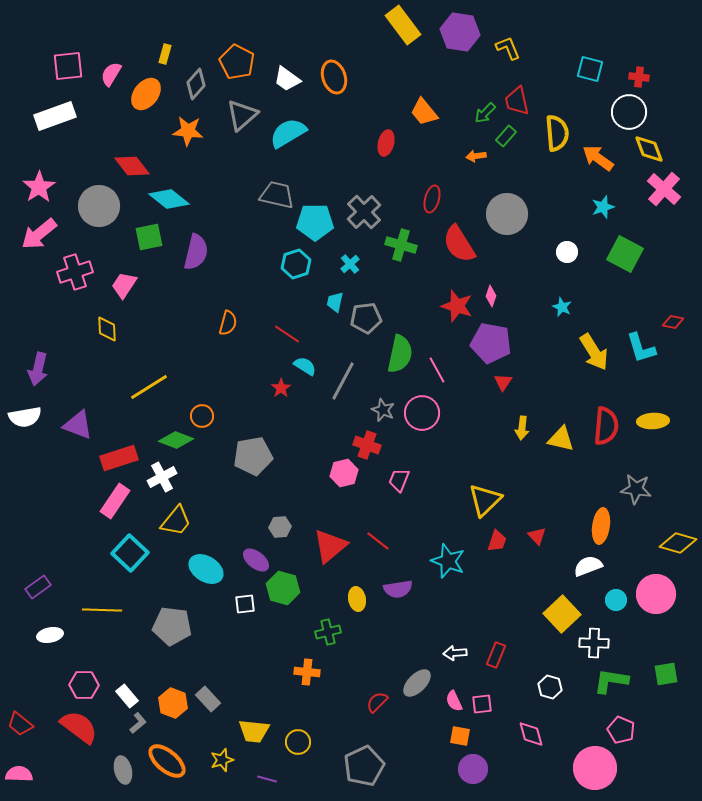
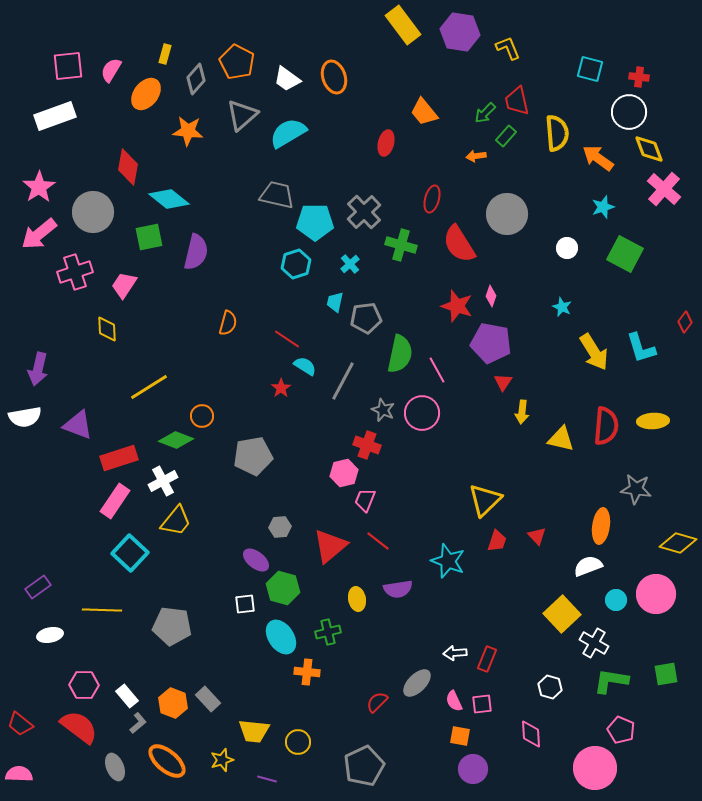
pink semicircle at (111, 74): moved 4 px up
gray diamond at (196, 84): moved 5 px up
red diamond at (132, 166): moved 4 px left, 1 px down; rotated 48 degrees clockwise
gray circle at (99, 206): moved 6 px left, 6 px down
white circle at (567, 252): moved 4 px up
red diamond at (673, 322): moved 12 px right; rotated 65 degrees counterclockwise
red line at (287, 334): moved 5 px down
yellow arrow at (522, 428): moved 16 px up
white cross at (162, 477): moved 1 px right, 4 px down
pink trapezoid at (399, 480): moved 34 px left, 20 px down
cyan ellipse at (206, 569): moved 75 px right, 68 px down; rotated 24 degrees clockwise
white cross at (594, 643): rotated 28 degrees clockwise
red rectangle at (496, 655): moved 9 px left, 4 px down
pink diamond at (531, 734): rotated 12 degrees clockwise
gray ellipse at (123, 770): moved 8 px left, 3 px up; rotated 8 degrees counterclockwise
